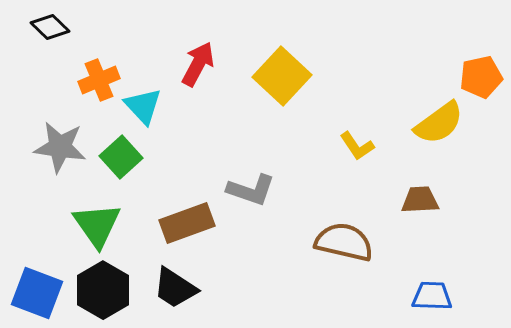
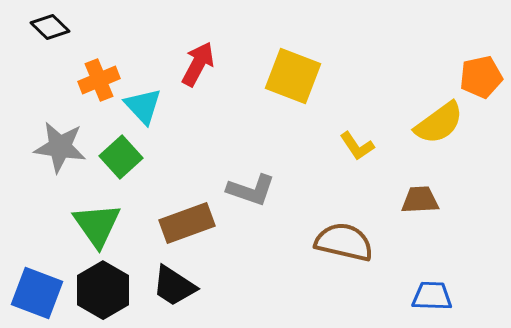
yellow square: moved 11 px right; rotated 22 degrees counterclockwise
black trapezoid: moved 1 px left, 2 px up
